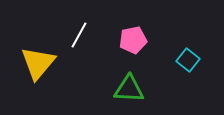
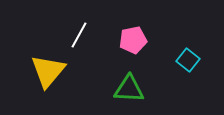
yellow triangle: moved 10 px right, 8 px down
